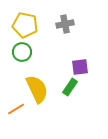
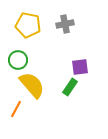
yellow pentagon: moved 3 px right
green circle: moved 4 px left, 8 px down
yellow semicircle: moved 5 px left, 4 px up; rotated 16 degrees counterclockwise
orange line: rotated 30 degrees counterclockwise
